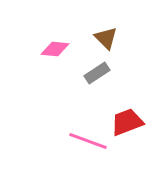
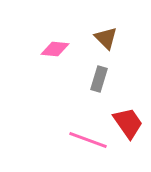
gray rectangle: moved 2 px right, 6 px down; rotated 40 degrees counterclockwise
red trapezoid: moved 1 px right, 1 px down; rotated 76 degrees clockwise
pink line: moved 1 px up
